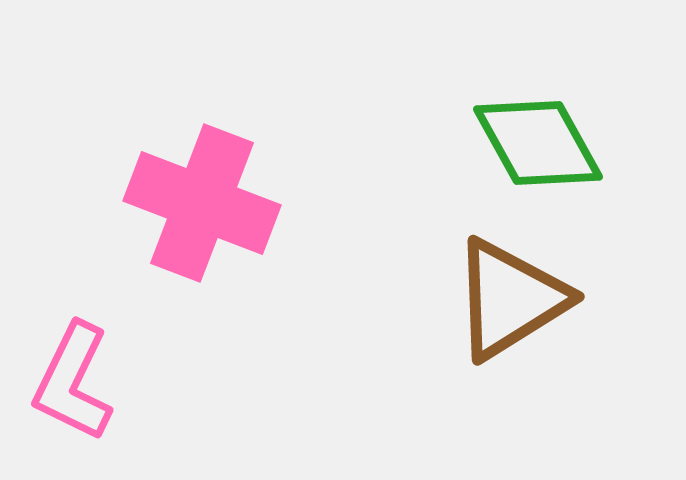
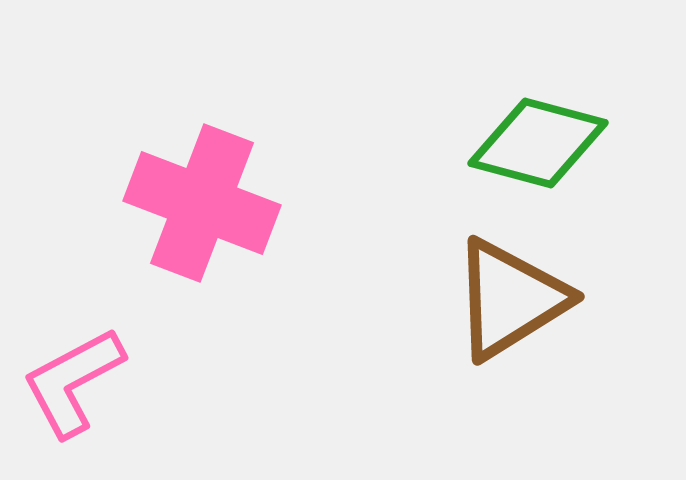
green diamond: rotated 46 degrees counterclockwise
pink L-shape: rotated 36 degrees clockwise
